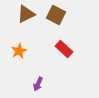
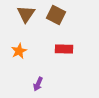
brown triangle: rotated 30 degrees counterclockwise
red rectangle: rotated 42 degrees counterclockwise
